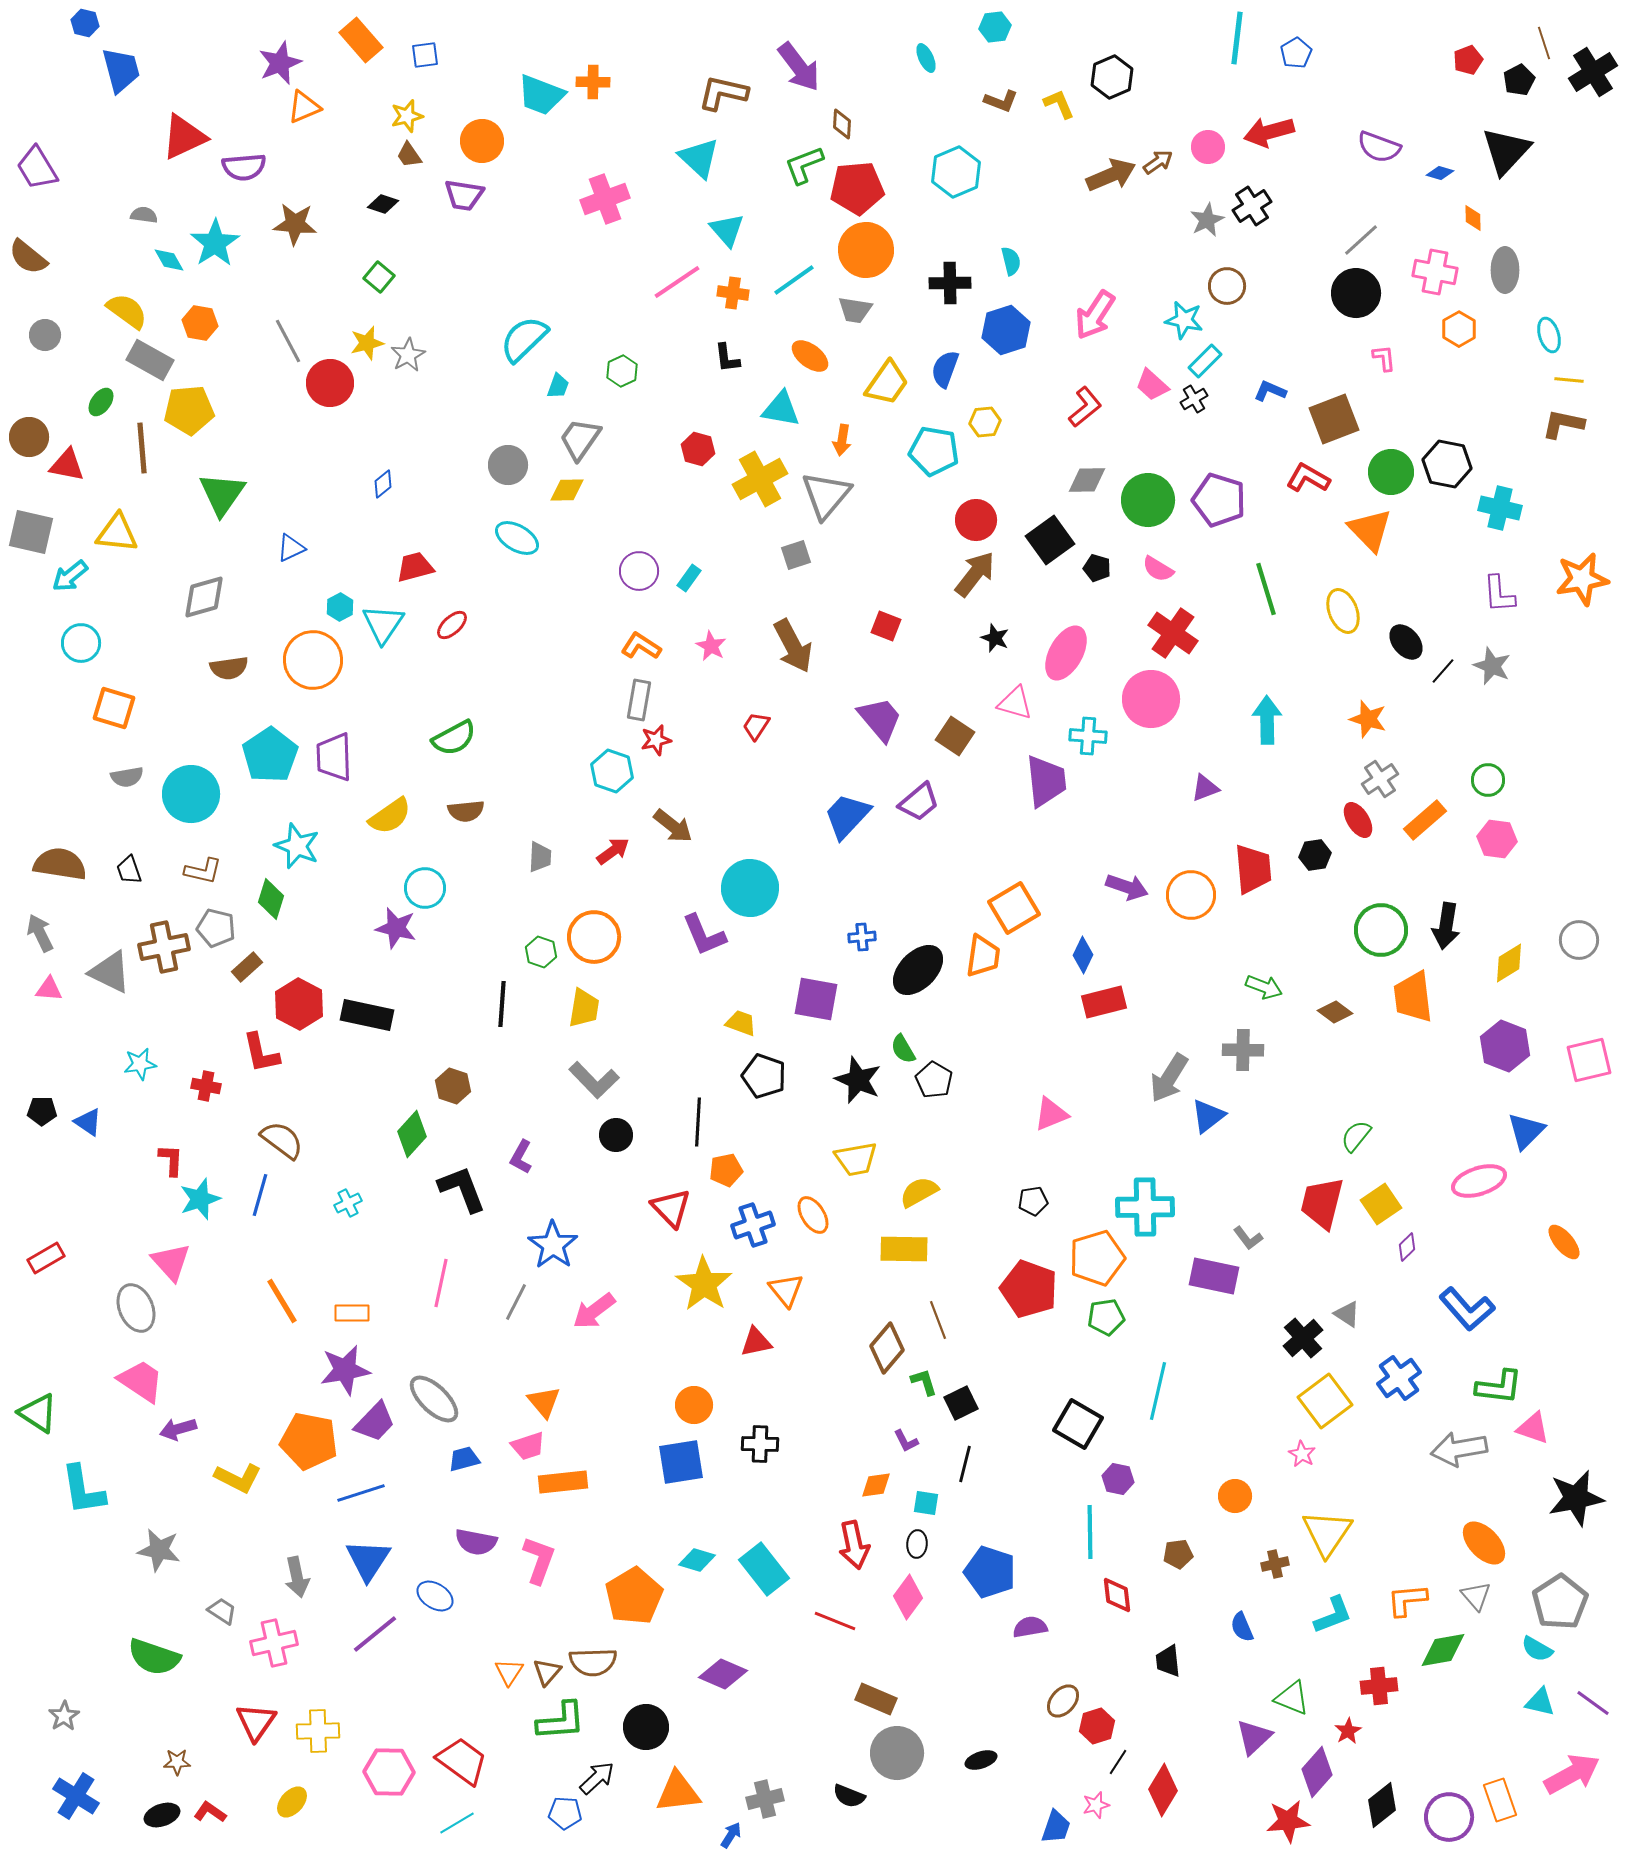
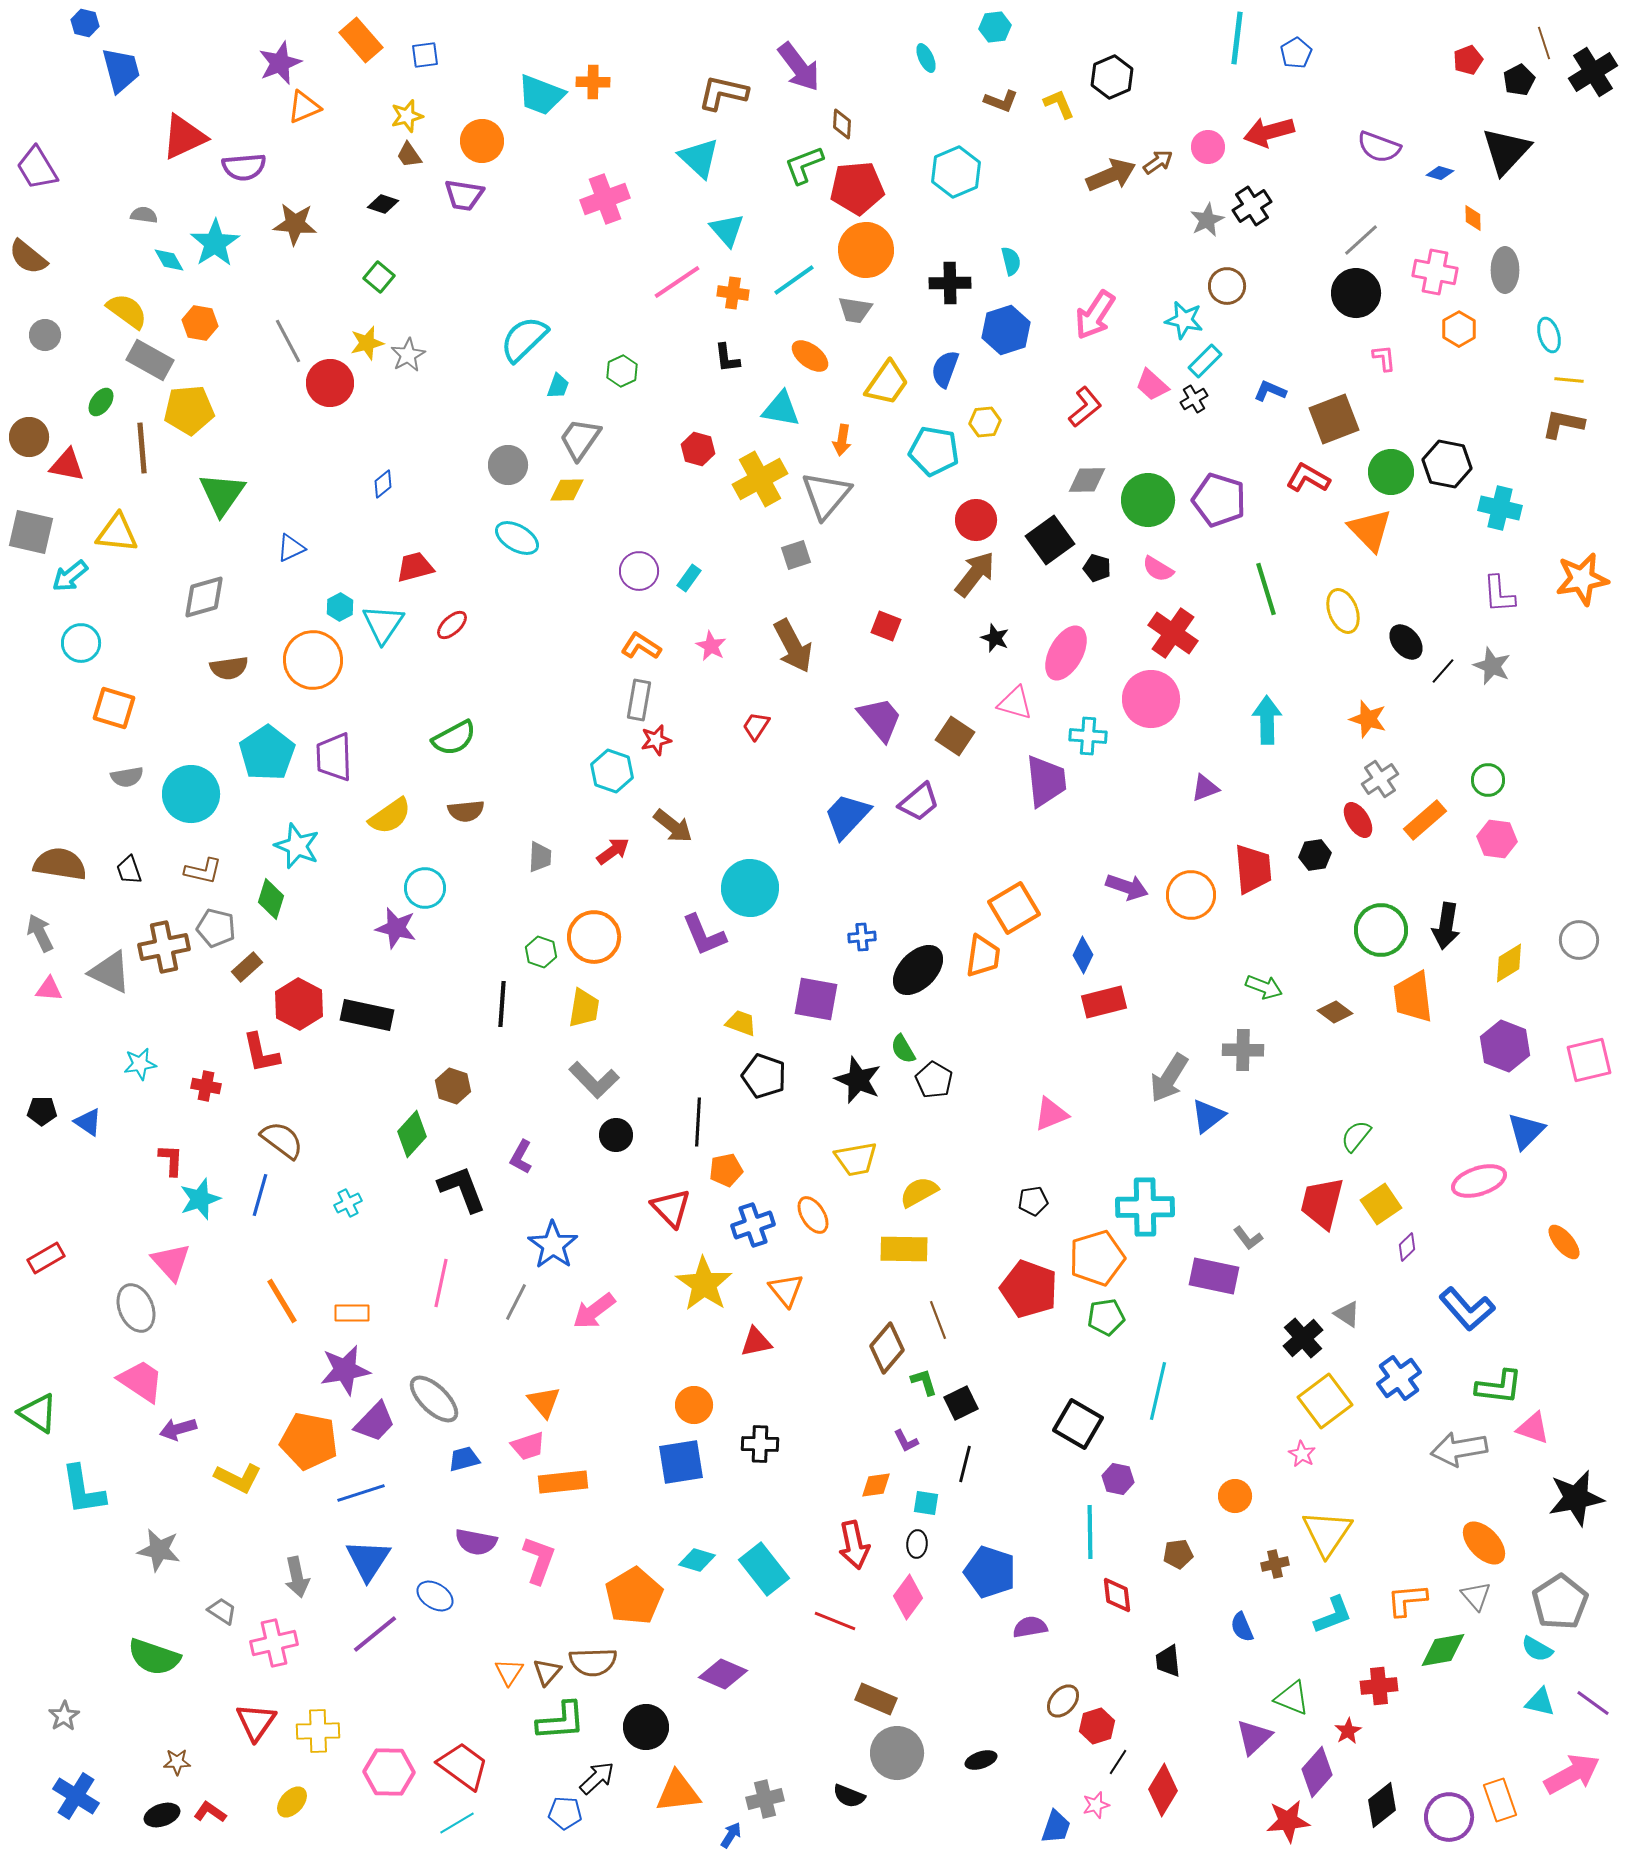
cyan pentagon at (270, 755): moved 3 px left, 2 px up
red trapezoid at (462, 1761): moved 1 px right, 5 px down
